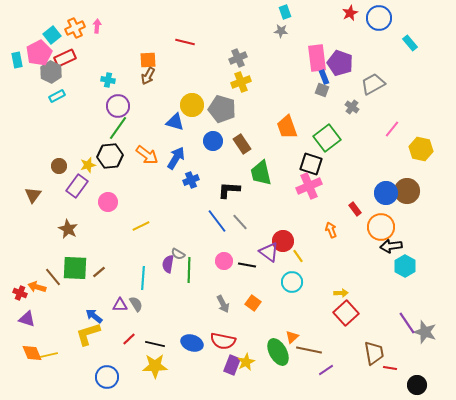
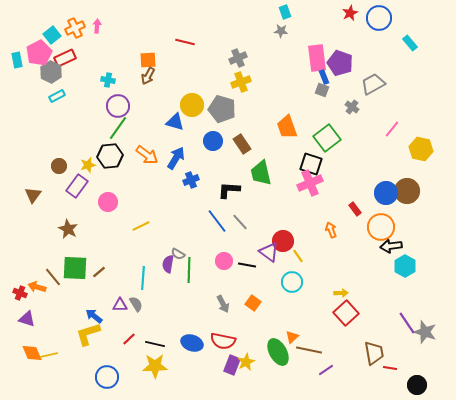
pink cross at (309, 186): moved 1 px right, 3 px up
